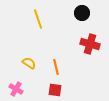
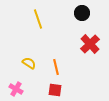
red cross: rotated 30 degrees clockwise
